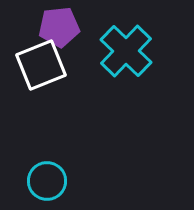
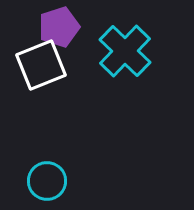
purple pentagon: rotated 12 degrees counterclockwise
cyan cross: moved 1 px left
